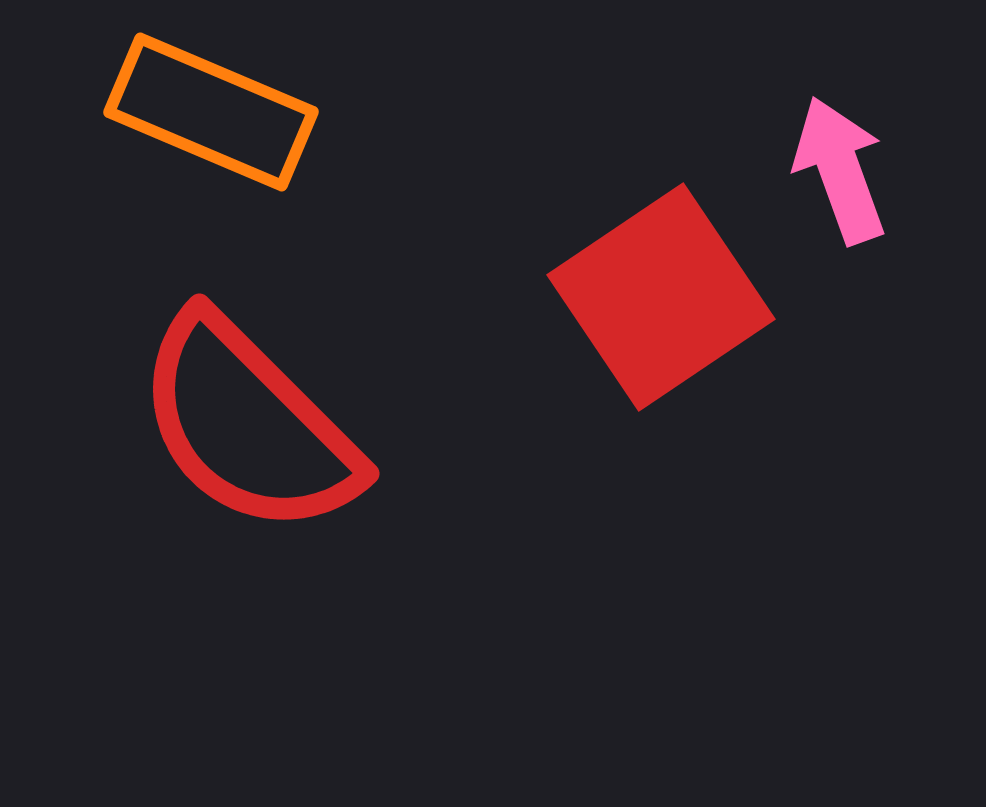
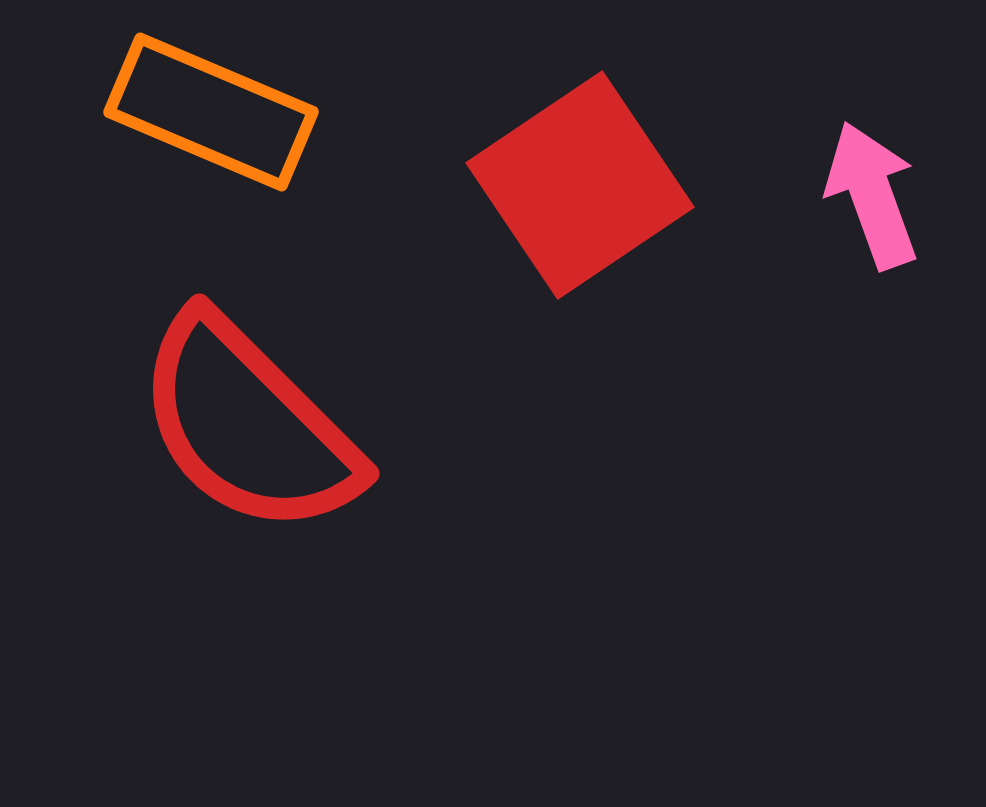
pink arrow: moved 32 px right, 25 px down
red square: moved 81 px left, 112 px up
